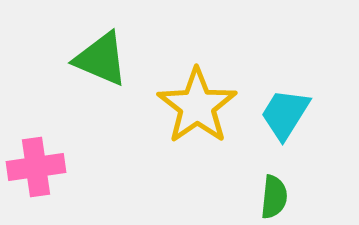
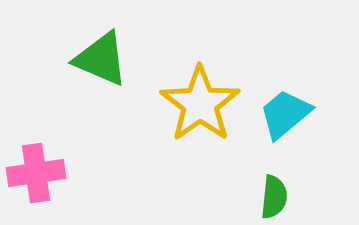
yellow star: moved 3 px right, 2 px up
cyan trapezoid: rotated 18 degrees clockwise
pink cross: moved 6 px down
